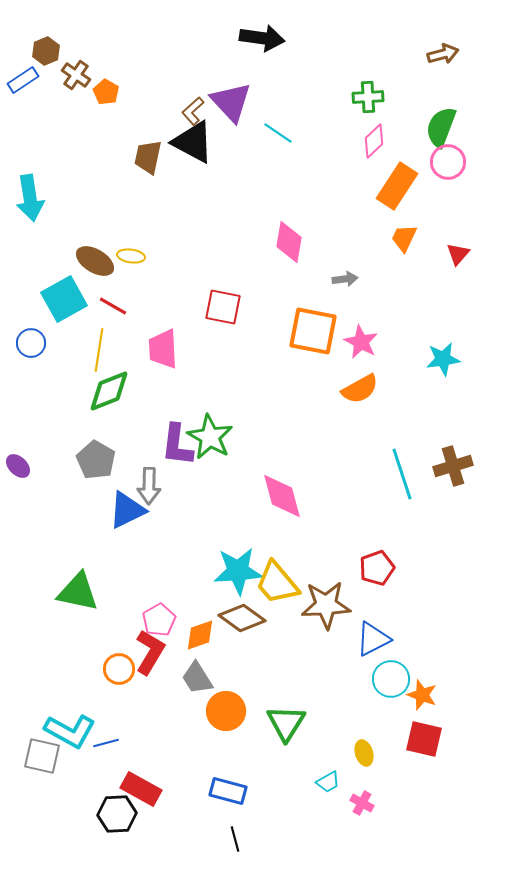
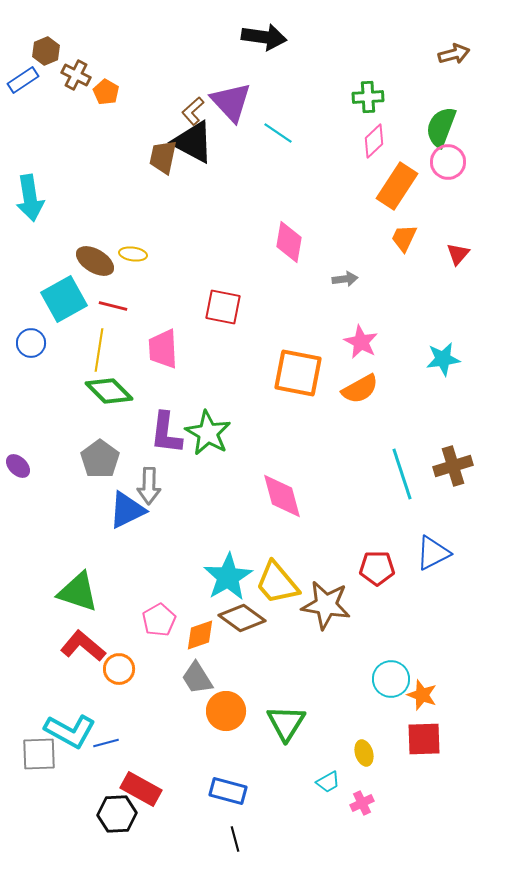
black arrow at (262, 38): moved 2 px right, 1 px up
brown arrow at (443, 54): moved 11 px right
brown cross at (76, 75): rotated 8 degrees counterclockwise
brown trapezoid at (148, 157): moved 15 px right
yellow ellipse at (131, 256): moved 2 px right, 2 px up
red line at (113, 306): rotated 16 degrees counterclockwise
orange square at (313, 331): moved 15 px left, 42 px down
green diamond at (109, 391): rotated 66 degrees clockwise
green star at (210, 437): moved 2 px left, 4 px up
purple L-shape at (177, 445): moved 11 px left, 12 px up
gray pentagon at (96, 460): moved 4 px right, 1 px up; rotated 6 degrees clockwise
red pentagon at (377, 568): rotated 20 degrees clockwise
cyan star at (238, 571): moved 10 px left, 6 px down; rotated 27 degrees counterclockwise
green triangle at (78, 592): rotated 6 degrees clockwise
brown star at (326, 605): rotated 12 degrees clockwise
blue triangle at (373, 639): moved 60 px right, 86 px up
red L-shape at (150, 652): moved 67 px left, 6 px up; rotated 81 degrees counterclockwise
red square at (424, 739): rotated 15 degrees counterclockwise
gray square at (42, 756): moved 3 px left, 2 px up; rotated 15 degrees counterclockwise
pink cross at (362, 803): rotated 35 degrees clockwise
